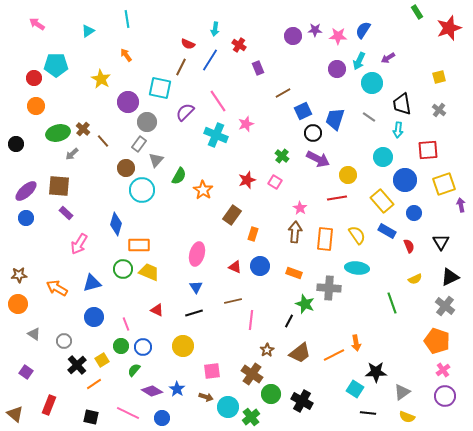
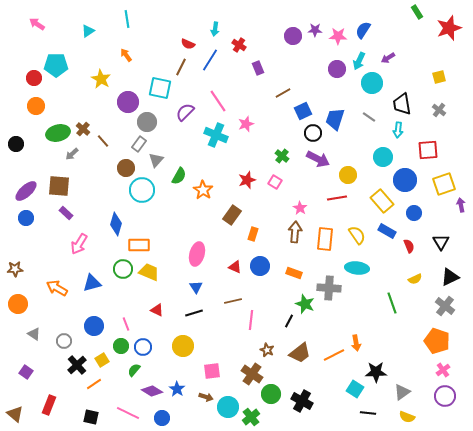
brown star at (19, 275): moved 4 px left, 6 px up
blue circle at (94, 317): moved 9 px down
brown star at (267, 350): rotated 16 degrees counterclockwise
